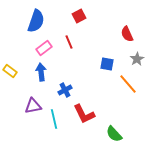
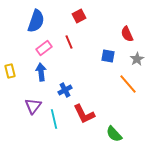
blue square: moved 1 px right, 8 px up
yellow rectangle: rotated 40 degrees clockwise
purple triangle: rotated 42 degrees counterclockwise
